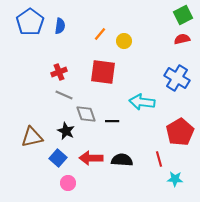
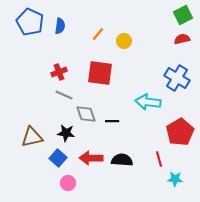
blue pentagon: rotated 12 degrees counterclockwise
orange line: moved 2 px left
red square: moved 3 px left, 1 px down
cyan arrow: moved 6 px right
black star: moved 2 px down; rotated 18 degrees counterclockwise
